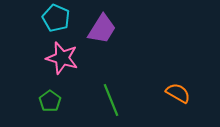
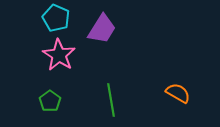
pink star: moved 3 px left, 3 px up; rotated 16 degrees clockwise
green line: rotated 12 degrees clockwise
